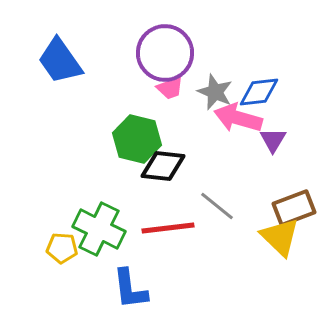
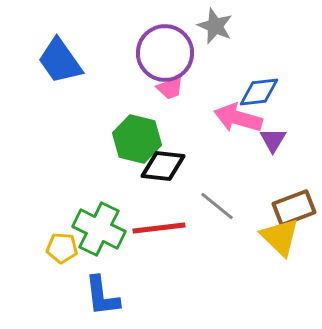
gray star: moved 66 px up
red line: moved 9 px left
blue L-shape: moved 28 px left, 7 px down
